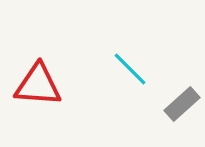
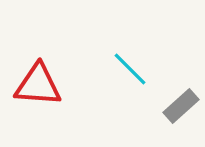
gray rectangle: moved 1 px left, 2 px down
